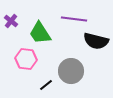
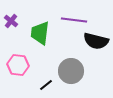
purple line: moved 1 px down
green trapezoid: rotated 40 degrees clockwise
pink hexagon: moved 8 px left, 6 px down
